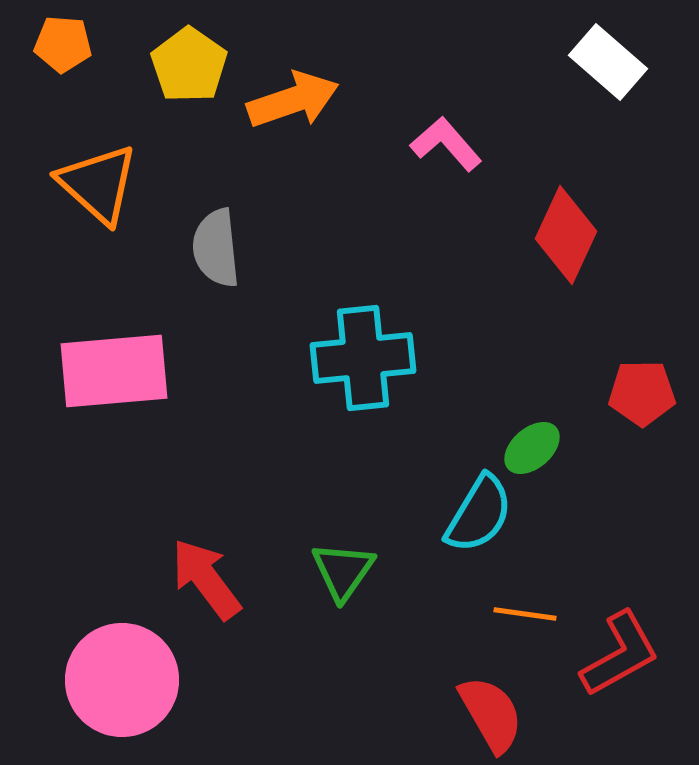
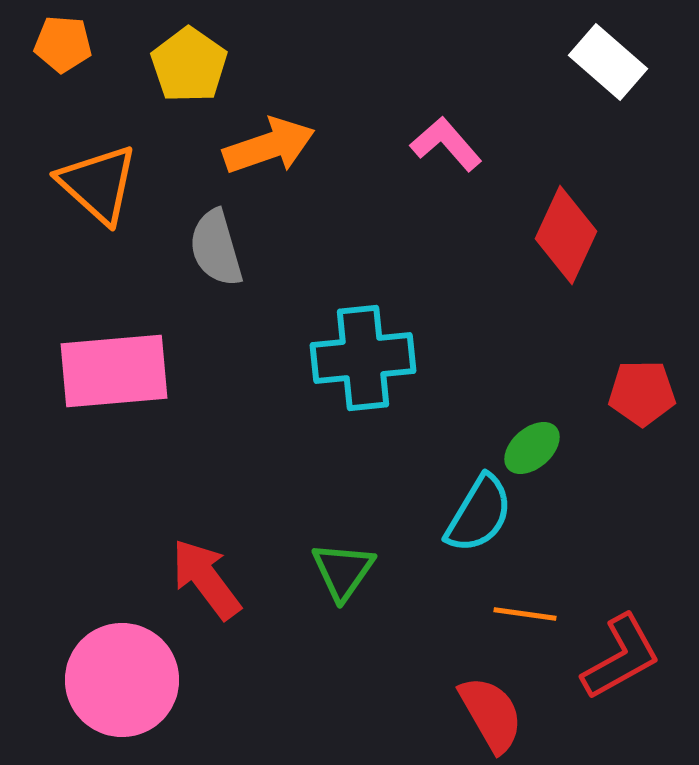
orange arrow: moved 24 px left, 46 px down
gray semicircle: rotated 10 degrees counterclockwise
red L-shape: moved 1 px right, 3 px down
